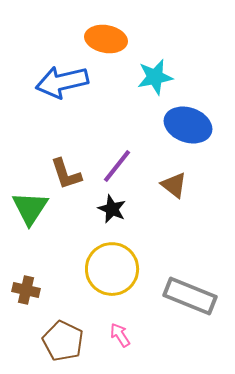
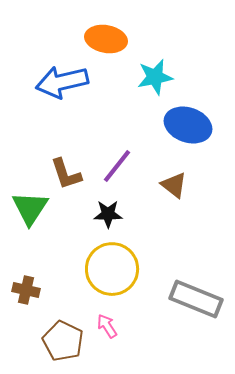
black star: moved 4 px left, 5 px down; rotated 24 degrees counterclockwise
gray rectangle: moved 6 px right, 3 px down
pink arrow: moved 13 px left, 9 px up
